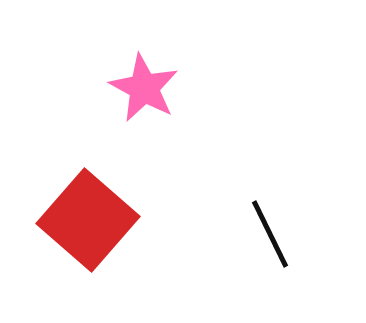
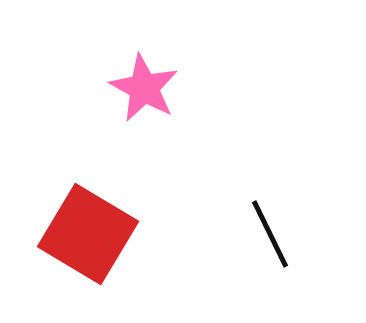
red square: moved 14 px down; rotated 10 degrees counterclockwise
